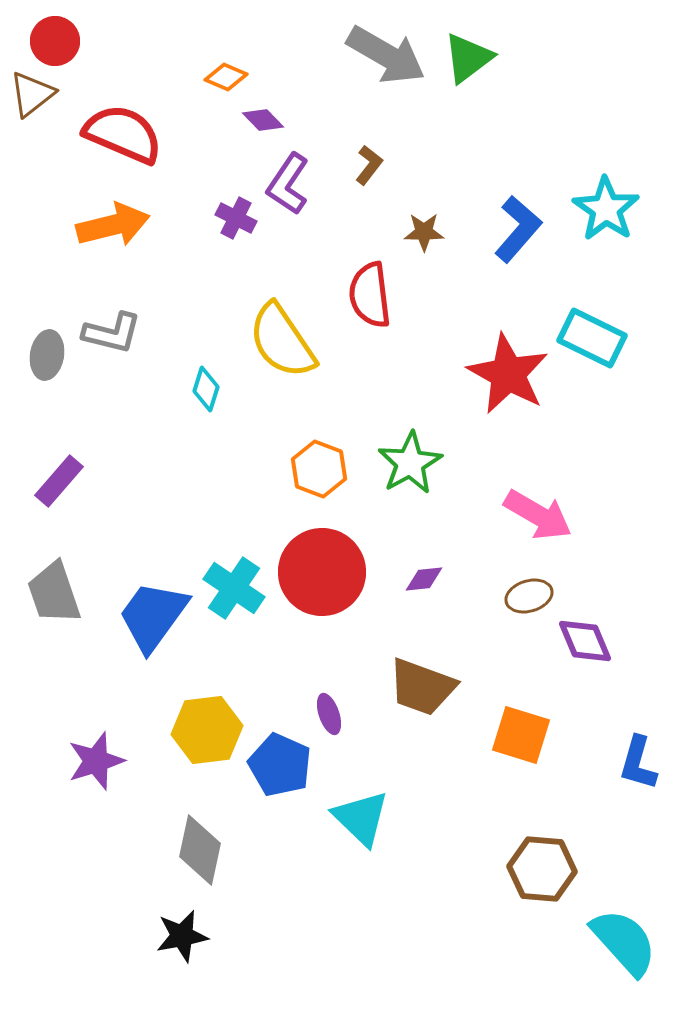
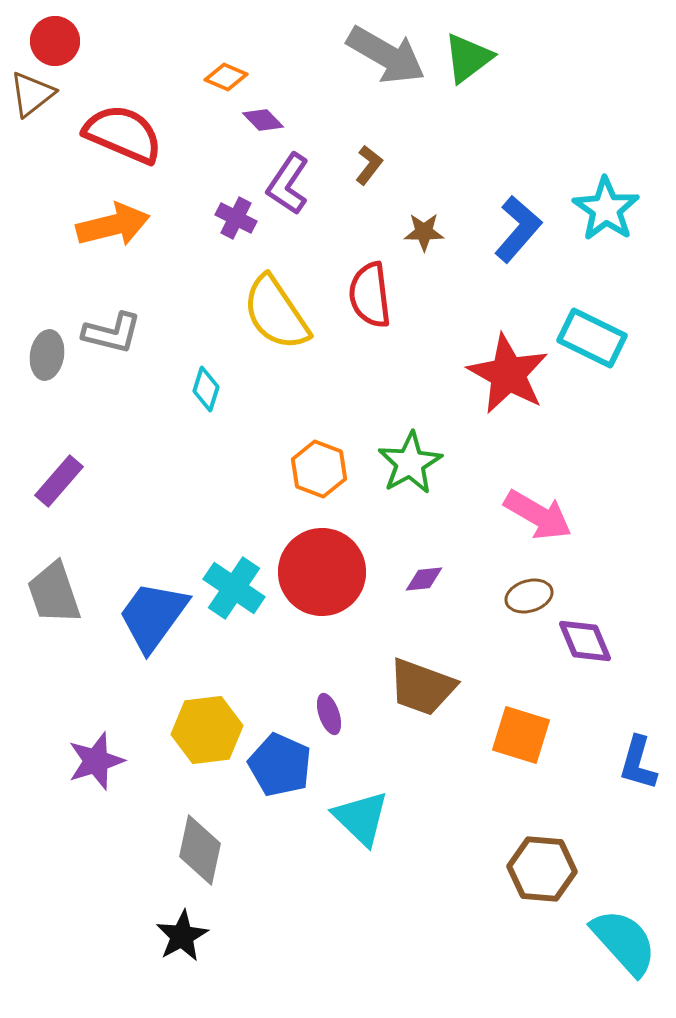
yellow semicircle at (282, 341): moved 6 px left, 28 px up
black star at (182, 936): rotated 18 degrees counterclockwise
